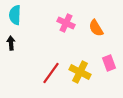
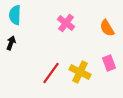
pink cross: rotated 12 degrees clockwise
orange semicircle: moved 11 px right
black arrow: rotated 24 degrees clockwise
